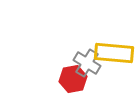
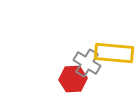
red hexagon: rotated 8 degrees clockwise
